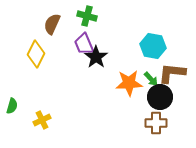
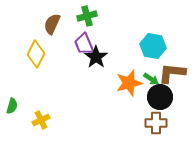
green cross: rotated 30 degrees counterclockwise
green arrow: rotated 14 degrees counterclockwise
orange star: rotated 12 degrees counterclockwise
yellow cross: moved 1 px left
